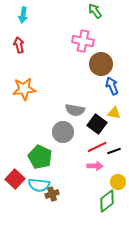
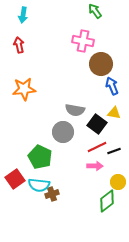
red square: rotated 12 degrees clockwise
